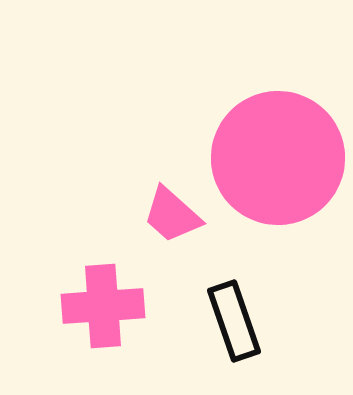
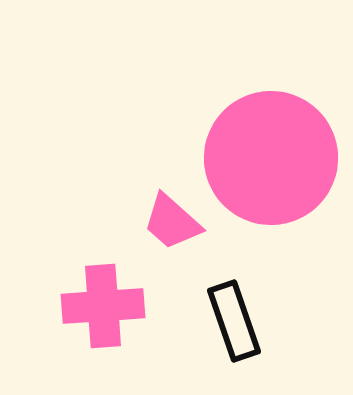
pink circle: moved 7 px left
pink trapezoid: moved 7 px down
